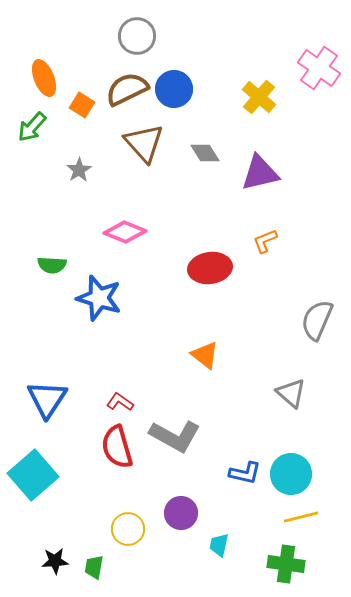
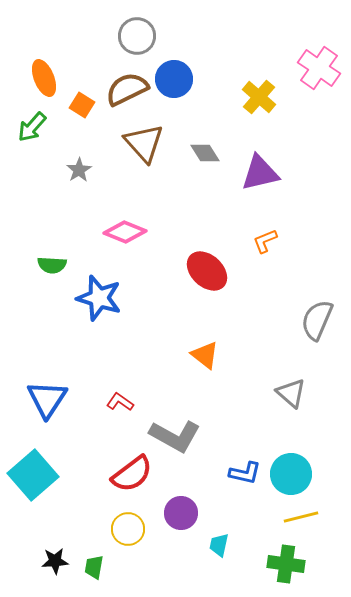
blue circle: moved 10 px up
red ellipse: moved 3 px left, 3 px down; rotated 51 degrees clockwise
red semicircle: moved 15 px right, 27 px down; rotated 111 degrees counterclockwise
